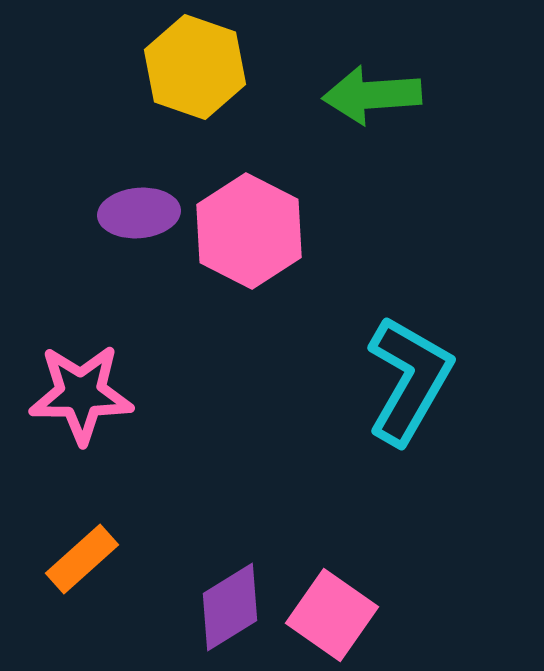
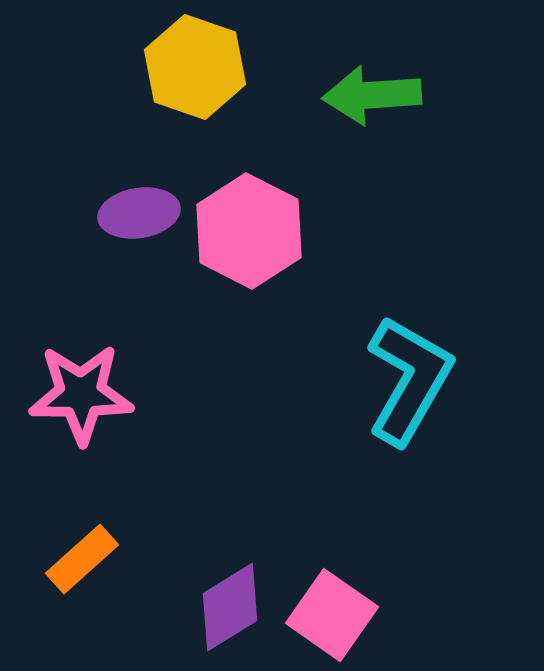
purple ellipse: rotated 4 degrees counterclockwise
